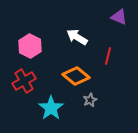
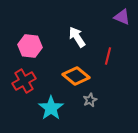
purple triangle: moved 3 px right
white arrow: rotated 25 degrees clockwise
pink hexagon: rotated 20 degrees counterclockwise
